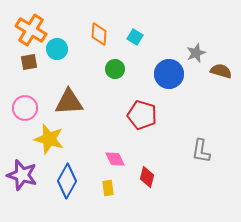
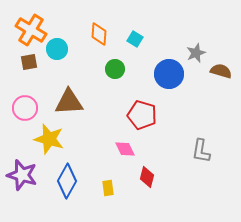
cyan square: moved 2 px down
pink diamond: moved 10 px right, 10 px up
